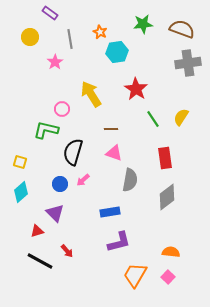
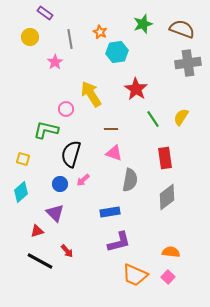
purple rectangle: moved 5 px left
green star: rotated 12 degrees counterclockwise
pink circle: moved 4 px right
black semicircle: moved 2 px left, 2 px down
yellow square: moved 3 px right, 3 px up
orange trapezoid: rotated 96 degrees counterclockwise
